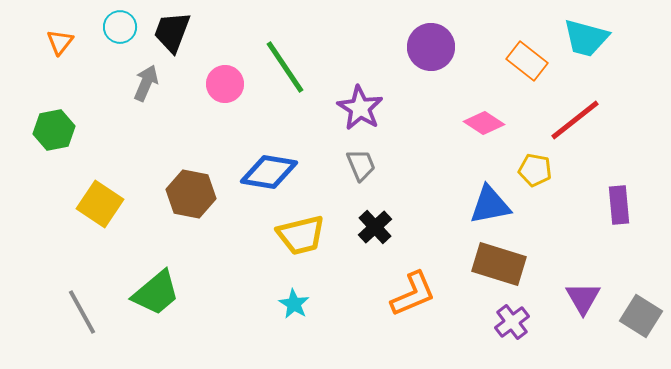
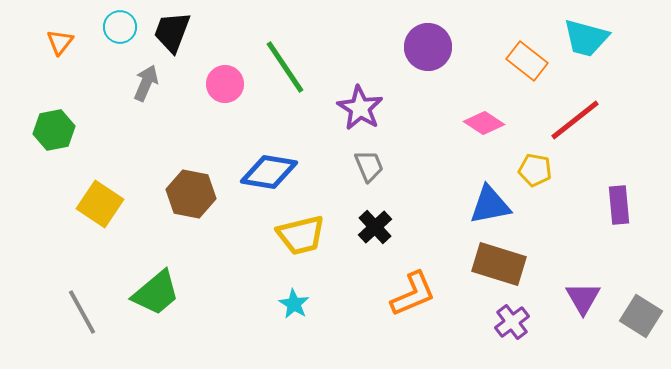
purple circle: moved 3 px left
gray trapezoid: moved 8 px right, 1 px down
